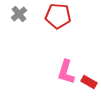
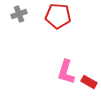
gray cross: rotated 21 degrees clockwise
